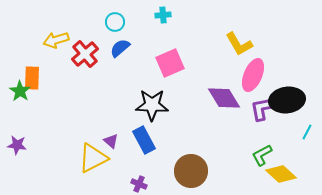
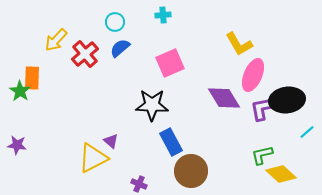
yellow arrow: rotated 30 degrees counterclockwise
cyan line: rotated 21 degrees clockwise
blue rectangle: moved 27 px right, 2 px down
green L-shape: rotated 15 degrees clockwise
